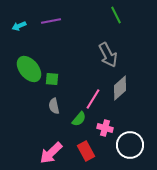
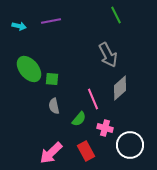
cyan arrow: rotated 144 degrees counterclockwise
pink line: rotated 55 degrees counterclockwise
